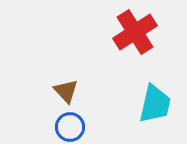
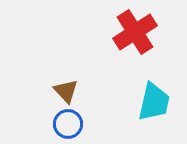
cyan trapezoid: moved 1 px left, 2 px up
blue circle: moved 2 px left, 3 px up
